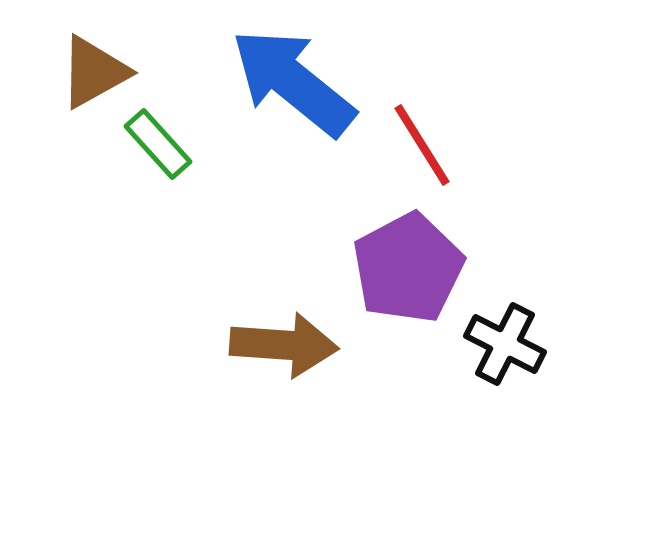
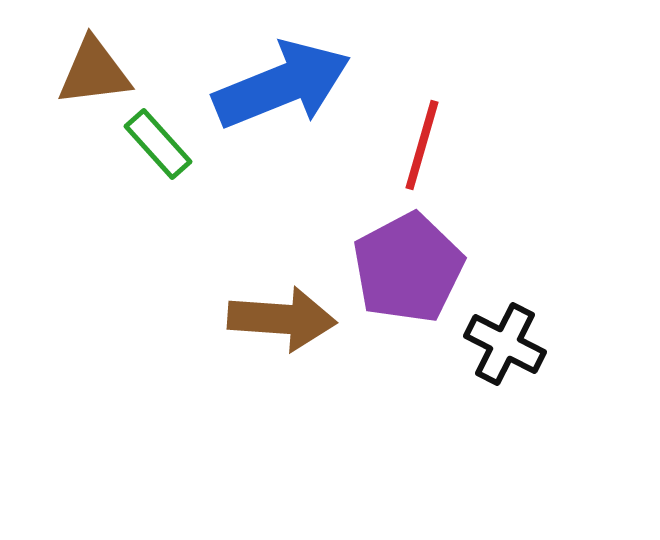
brown triangle: rotated 22 degrees clockwise
blue arrow: moved 11 px left, 3 px down; rotated 119 degrees clockwise
red line: rotated 48 degrees clockwise
brown arrow: moved 2 px left, 26 px up
